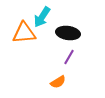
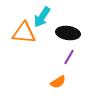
orange triangle: rotated 10 degrees clockwise
